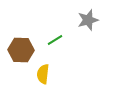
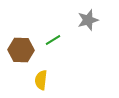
green line: moved 2 px left
yellow semicircle: moved 2 px left, 6 px down
